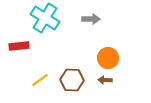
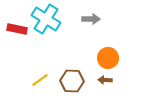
cyan cross: moved 1 px right, 1 px down
red rectangle: moved 2 px left, 17 px up; rotated 18 degrees clockwise
brown hexagon: moved 1 px down
